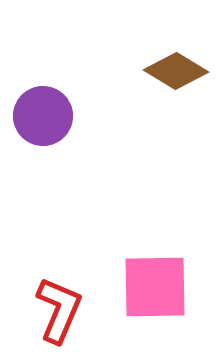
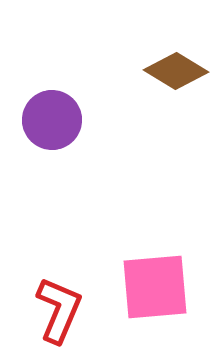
purple circle: moved 9 px right, 4 px down
pink square: rotated 4 degrees counterclockwise
